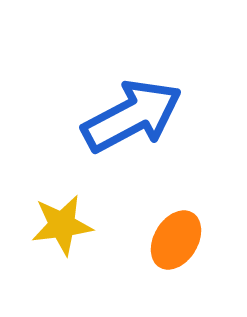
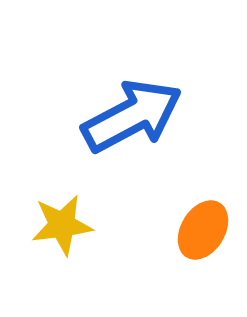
orange ellipse: moved 27 px right, 10 px up
